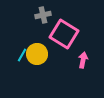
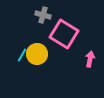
gray cross: rotated 28 degrees clockwise
pink arrow: moved 7 px right, 1 px up
